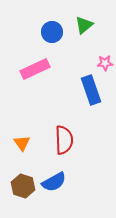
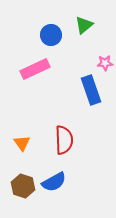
blue circle: moved 1 px left, 3 px down
